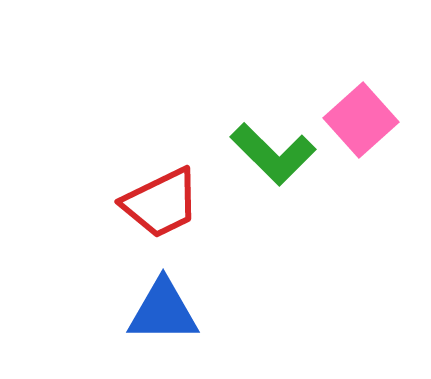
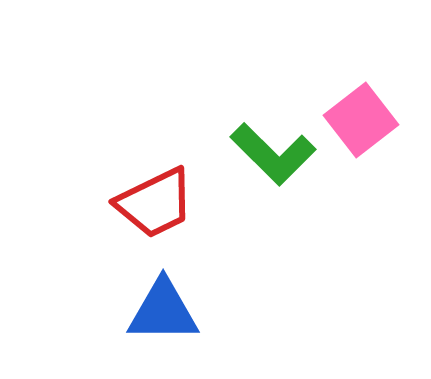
pink square: rotated 4 degrees clockwise
red trapezoid: moved 6 px left
